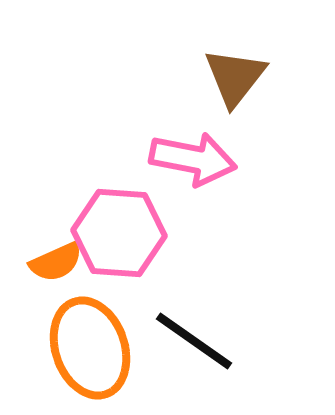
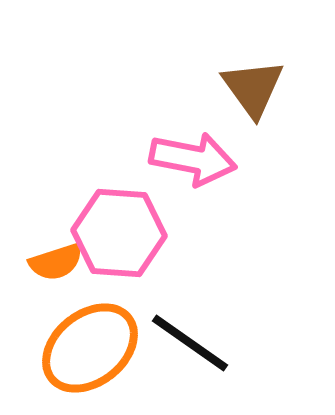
brown triangle: moved 18 px right, 11 px down; rotated 14 degrees counterclockwise
orange semicircle: rotated 6 degrees clockwise
black line: moved 4 px left, 2 px down
orange ellipse: rotated 70 degrees clockwise
